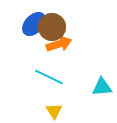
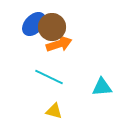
yellow triangle: rotated 42 degrees counterclockwise
